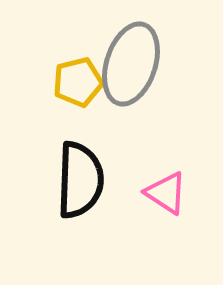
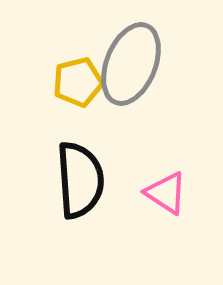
gray ellipse: rotated 4 degrees clockwise
black semicircle: rotated 6 degrees counterclockwise
